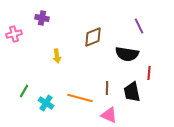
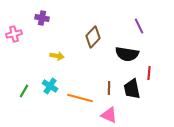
brown diamond: rotated 25 degrees counterclockwise
yellow arrow: rotated 72 degrees counterclockwise
brown line: moved 2 px right
black trapezoid: moved 3 px up
cyan cross: moved 4 px right, 17 px up
